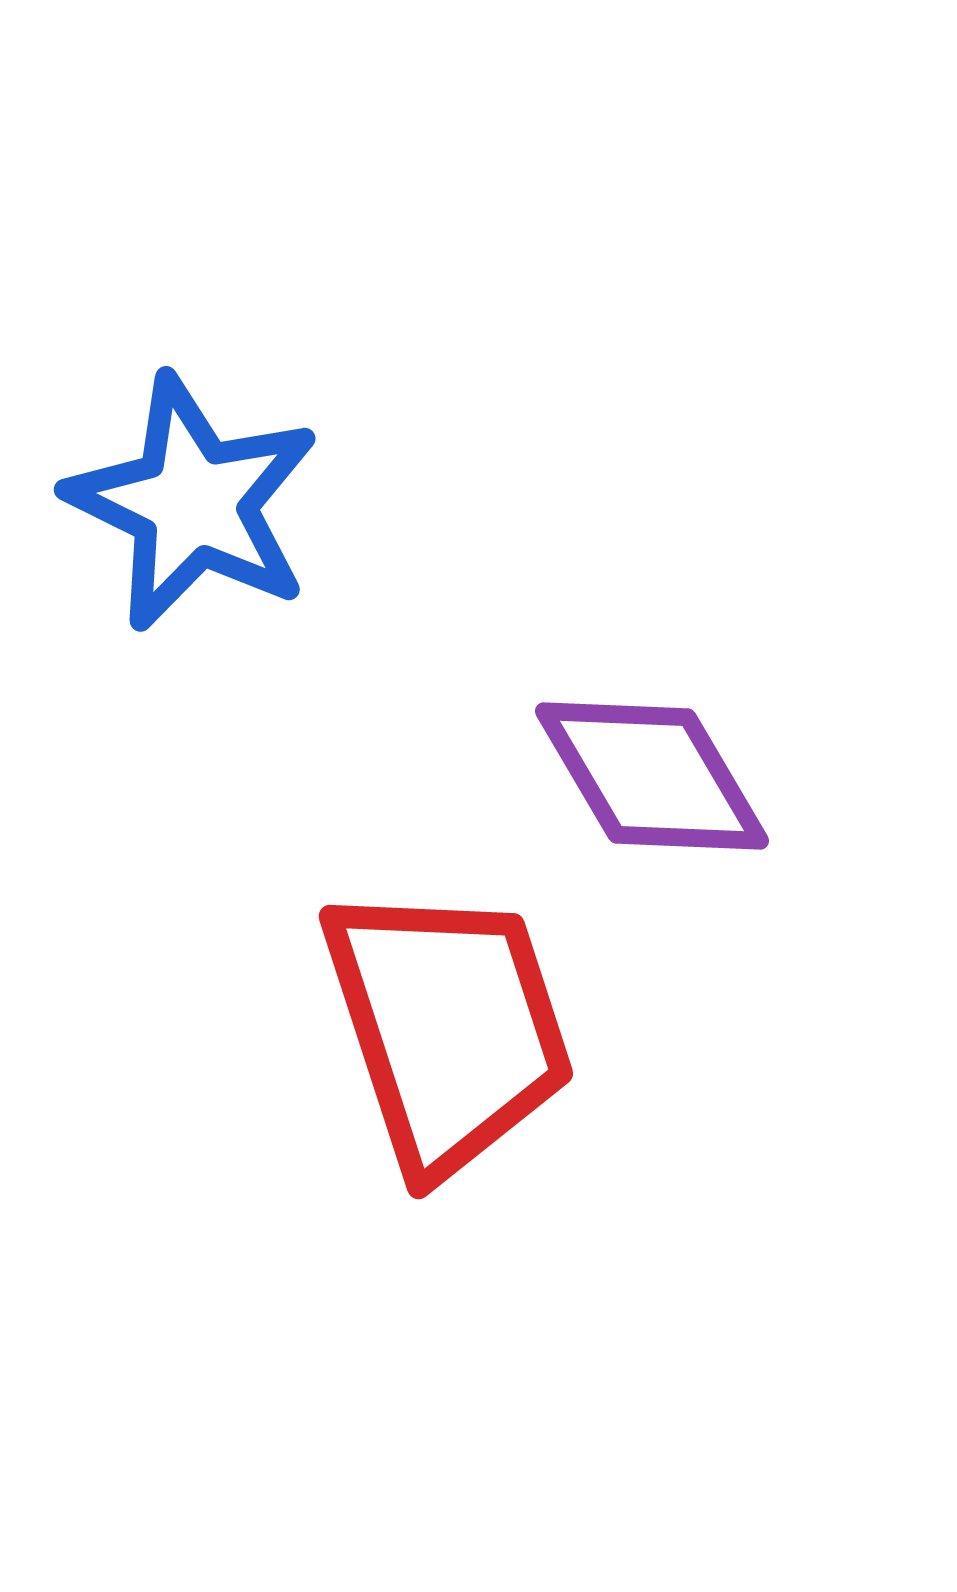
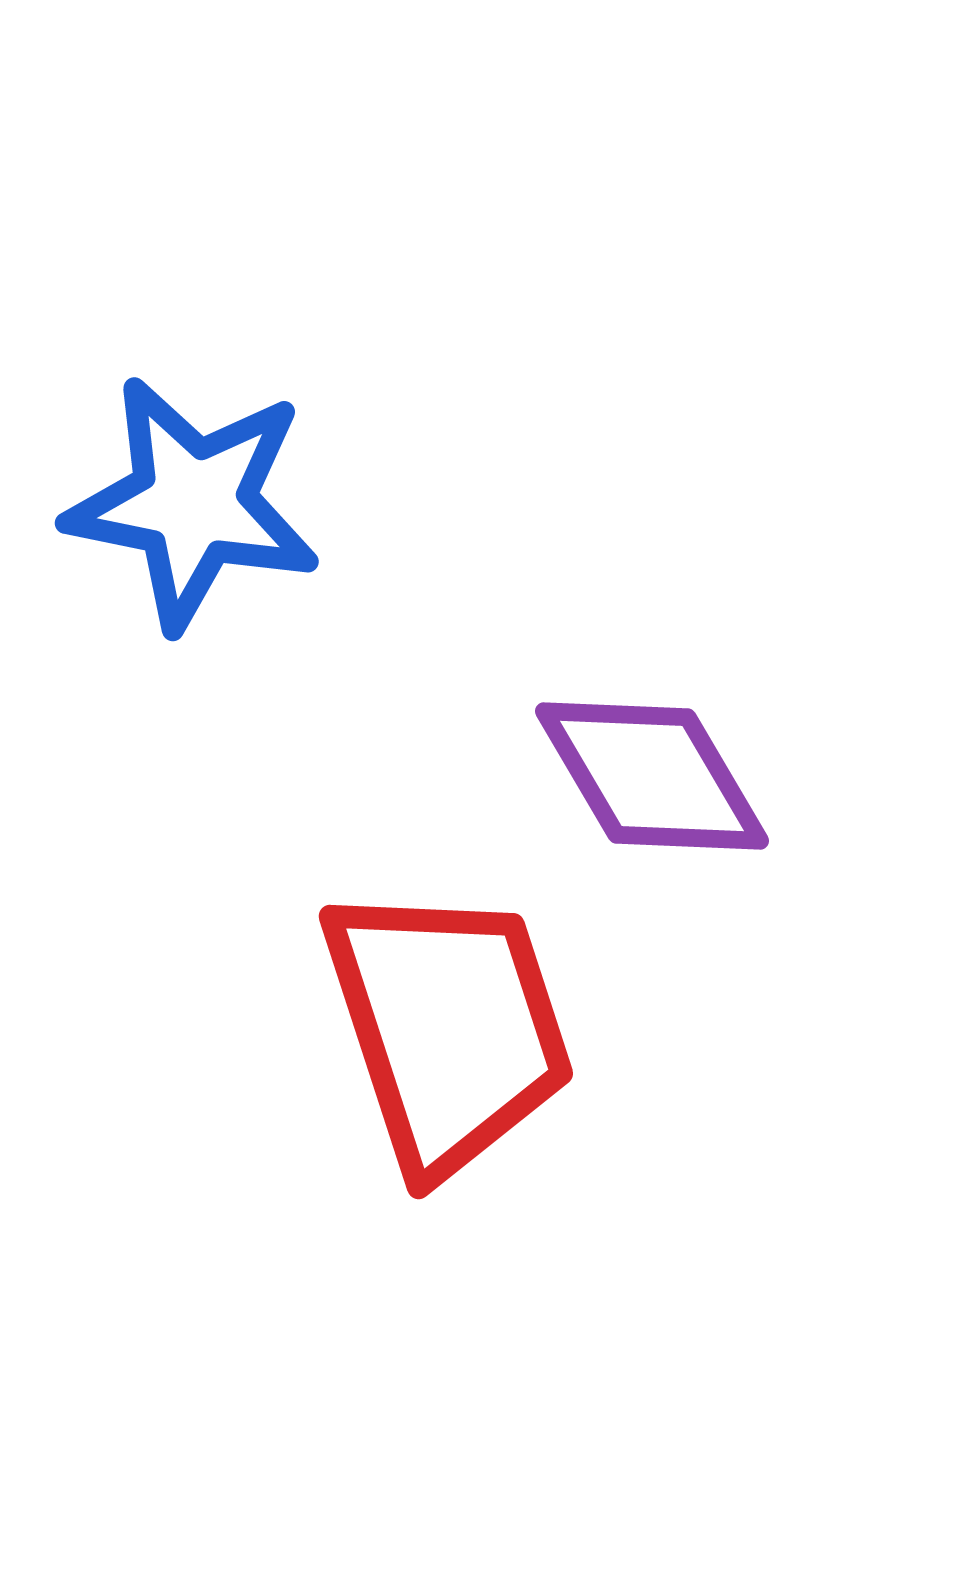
blue star: rotated 15 degrees counterclockwise
